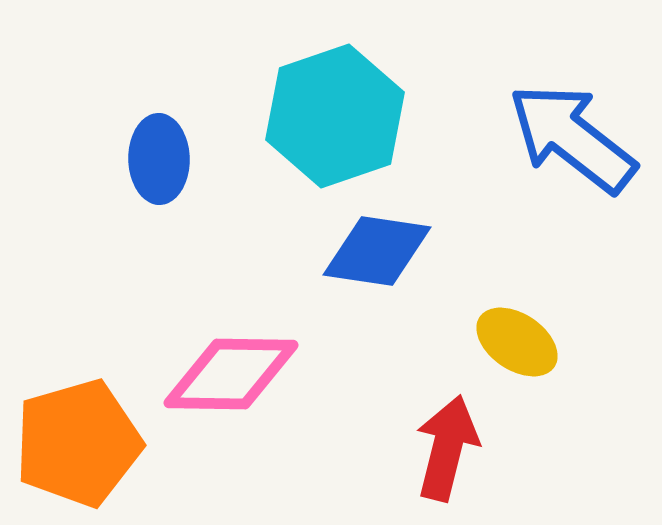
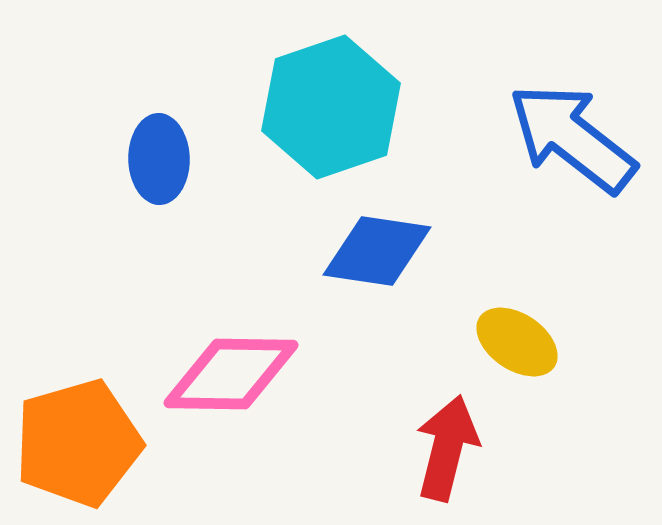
cyan hexagon: moved 4 px left, 9 px up
